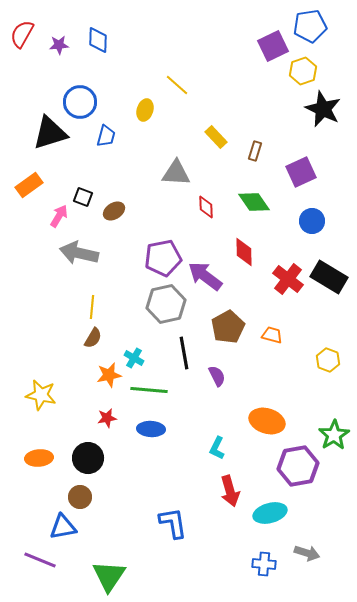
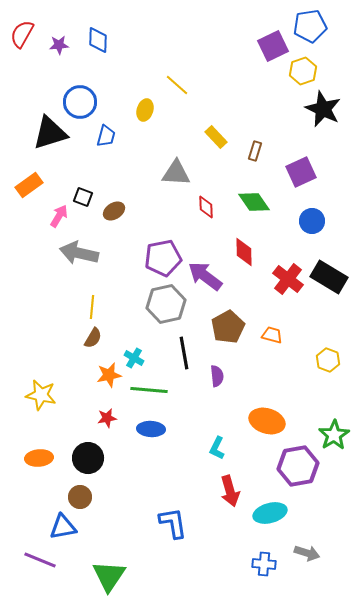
purple semicircle at (217, 376): rotated 20 degrees clockwise
